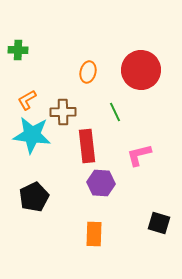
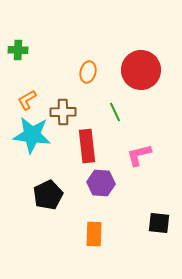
black pentagon: moved 14 px right, 2 px up
black square: rotated 10 degrees counterclockwise
